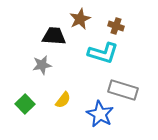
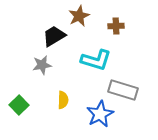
brown star: moved 1 px left, 3 px up
brown cross: rotated 21 degrees counterclockwise
black trapezoid: rotated 35 degrees counterclockwise
cyan L-shape: moved 7 px left, 7 px down
yellow semicircle: rotated 36 degrees counterclockwise
green square: moved 6 px left, 1 px down
blue star: rotated 16 degrees clockwise
